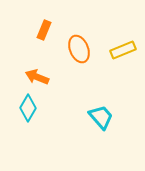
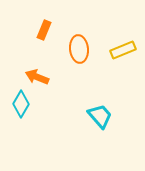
orange ellipse: rotated 16 degrees clockwise
cyan diamond: moved 7 px left, 4 px up
cyan trapezoid: moved 1 px left, 1 px up
